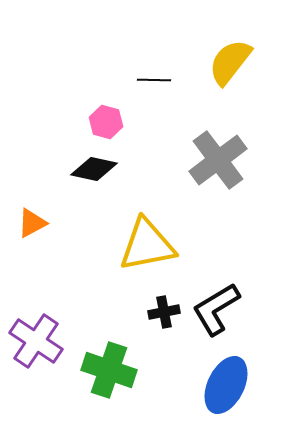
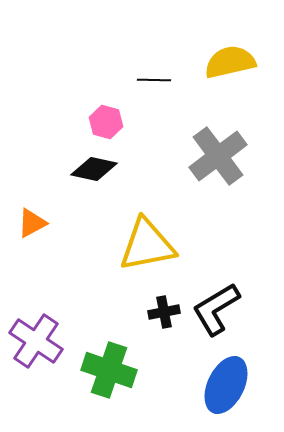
yellow semicircle: rotated 39 degrees clockwise
gray cross: moved 4 px up
